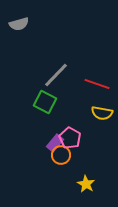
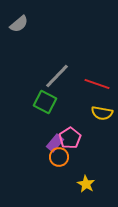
gray semicircle: rotated 24 degrees counterclockwise
gray line: moved 1 px right, 1 px down
pink pentagon: rotated 10 degrees clockwise
orange circle: moved 2 px left, 2 px down
